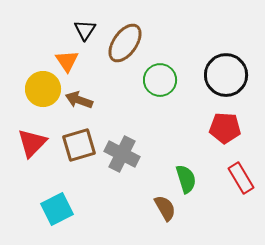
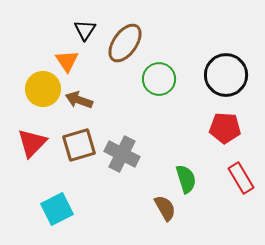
green circle: moved 1 px left, 1 px up
